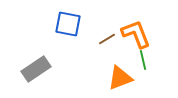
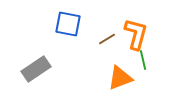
orange L-shape: rotated 36 degrees clockwise
